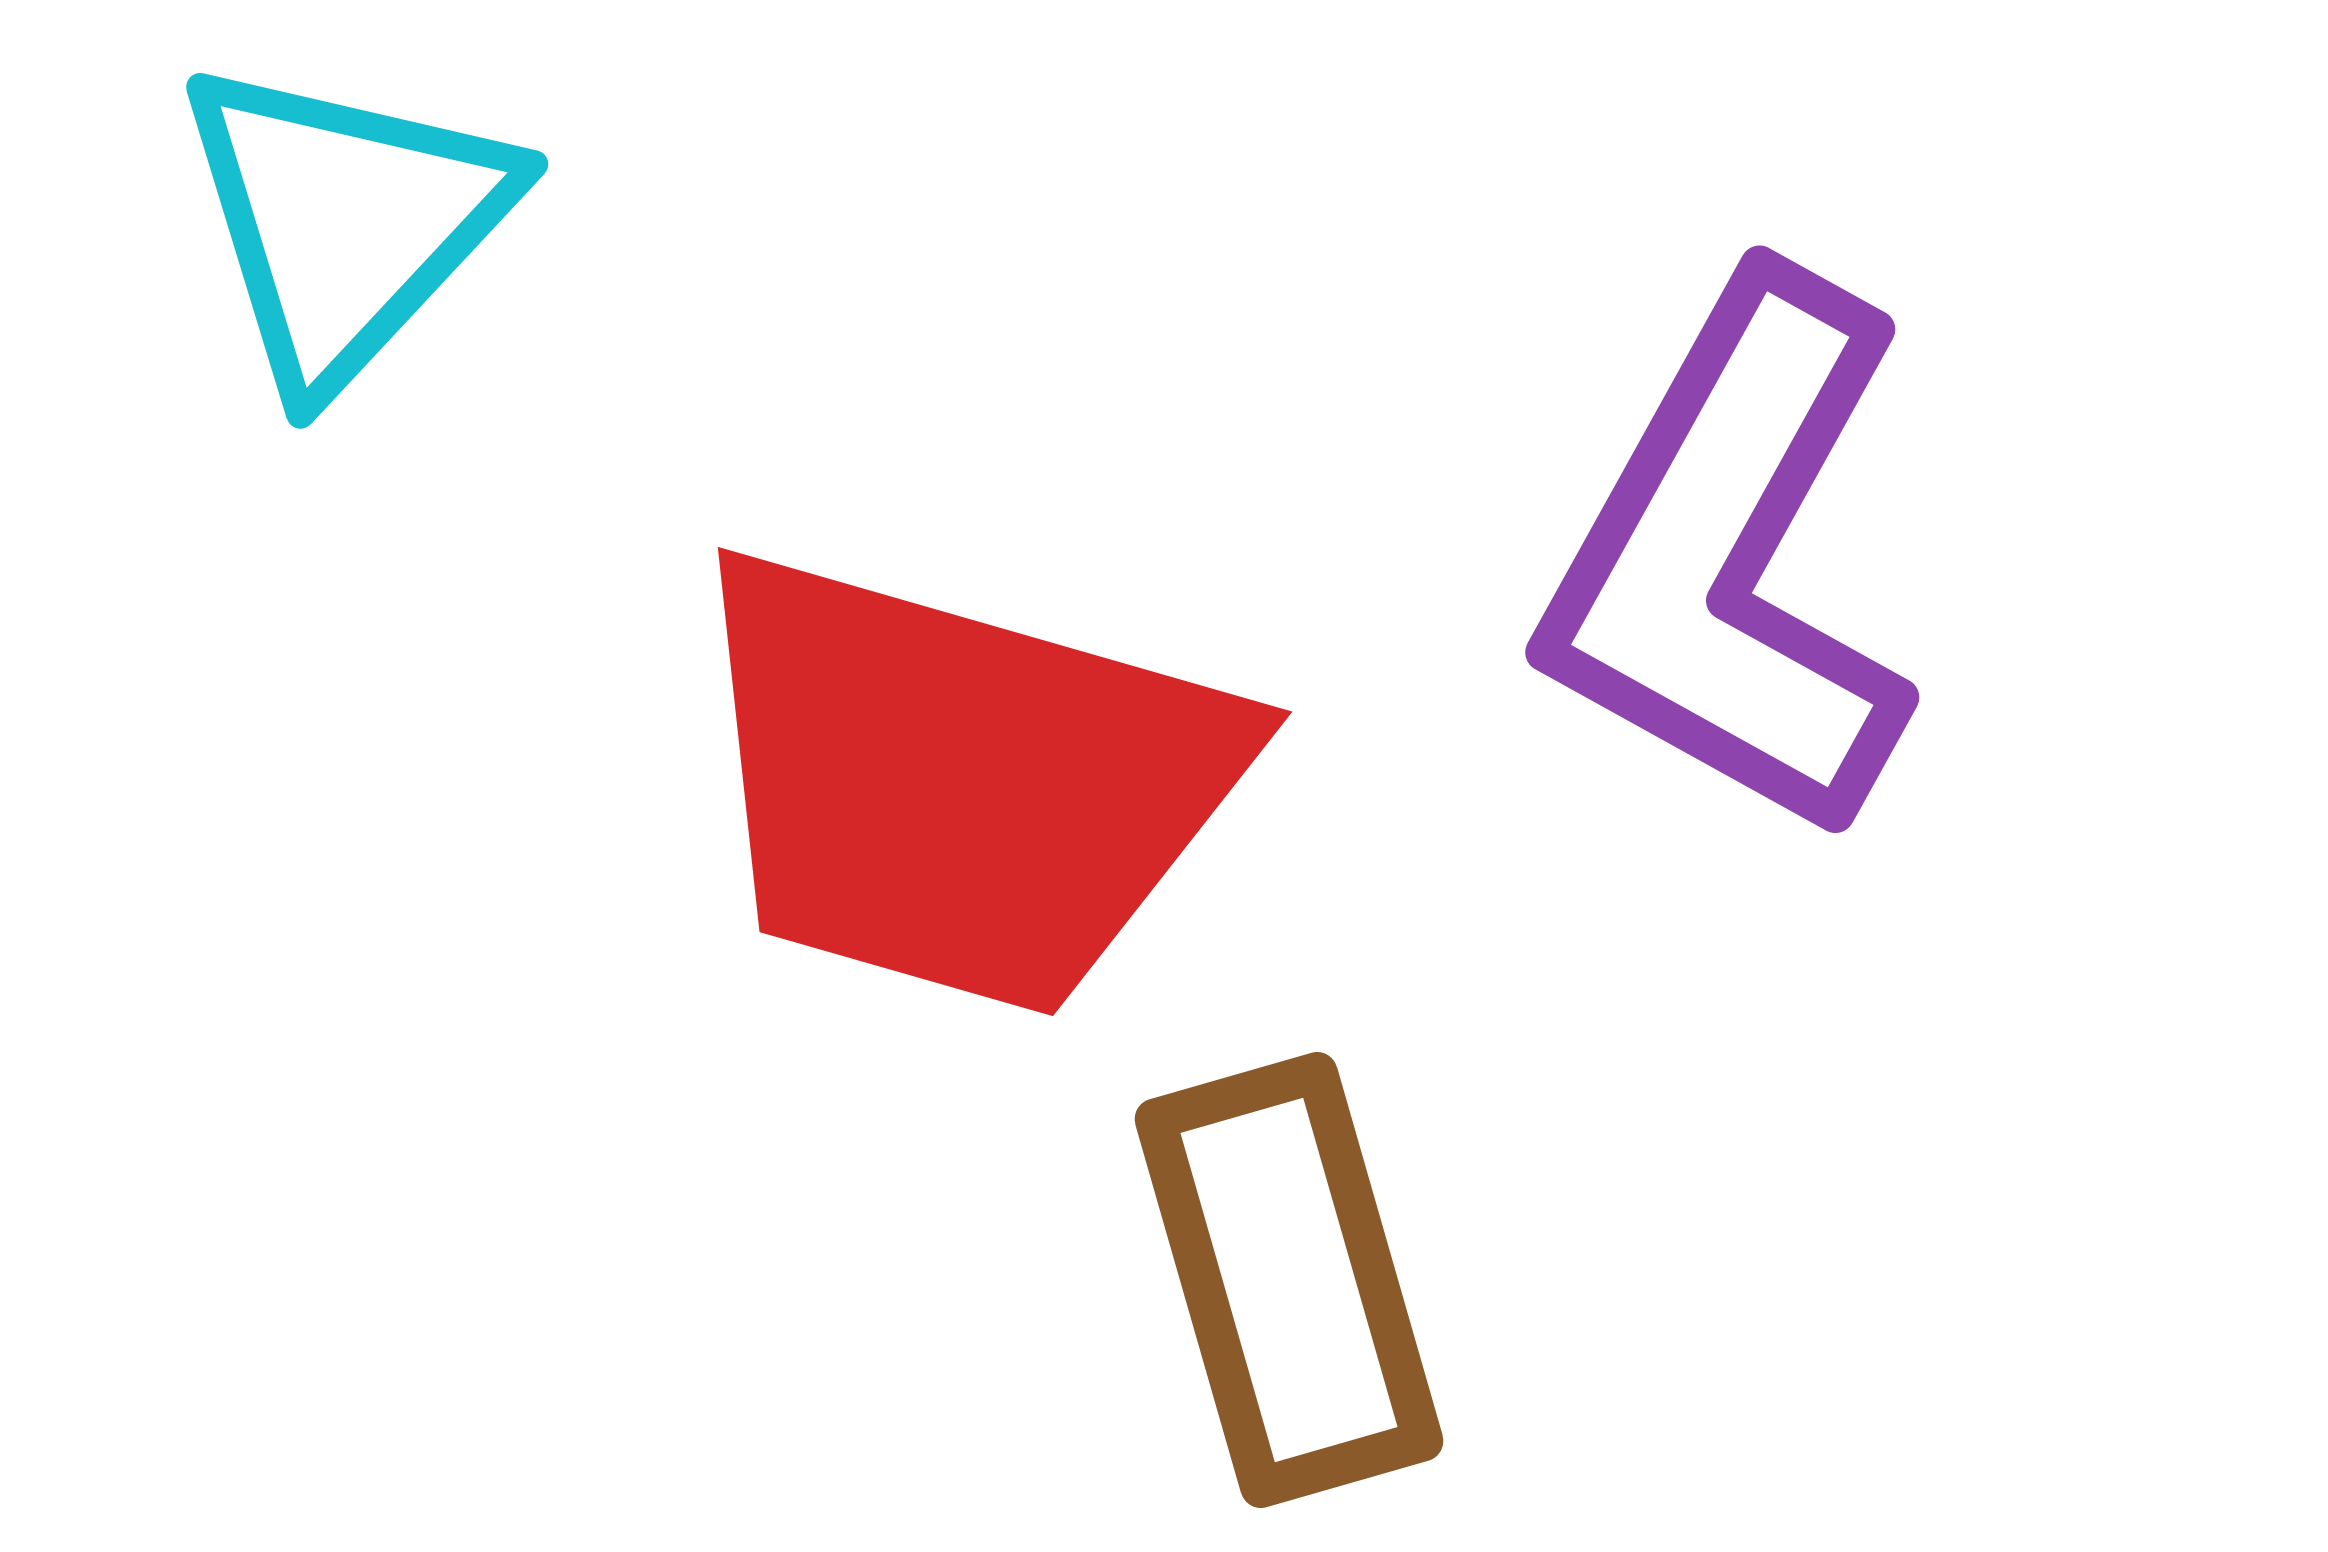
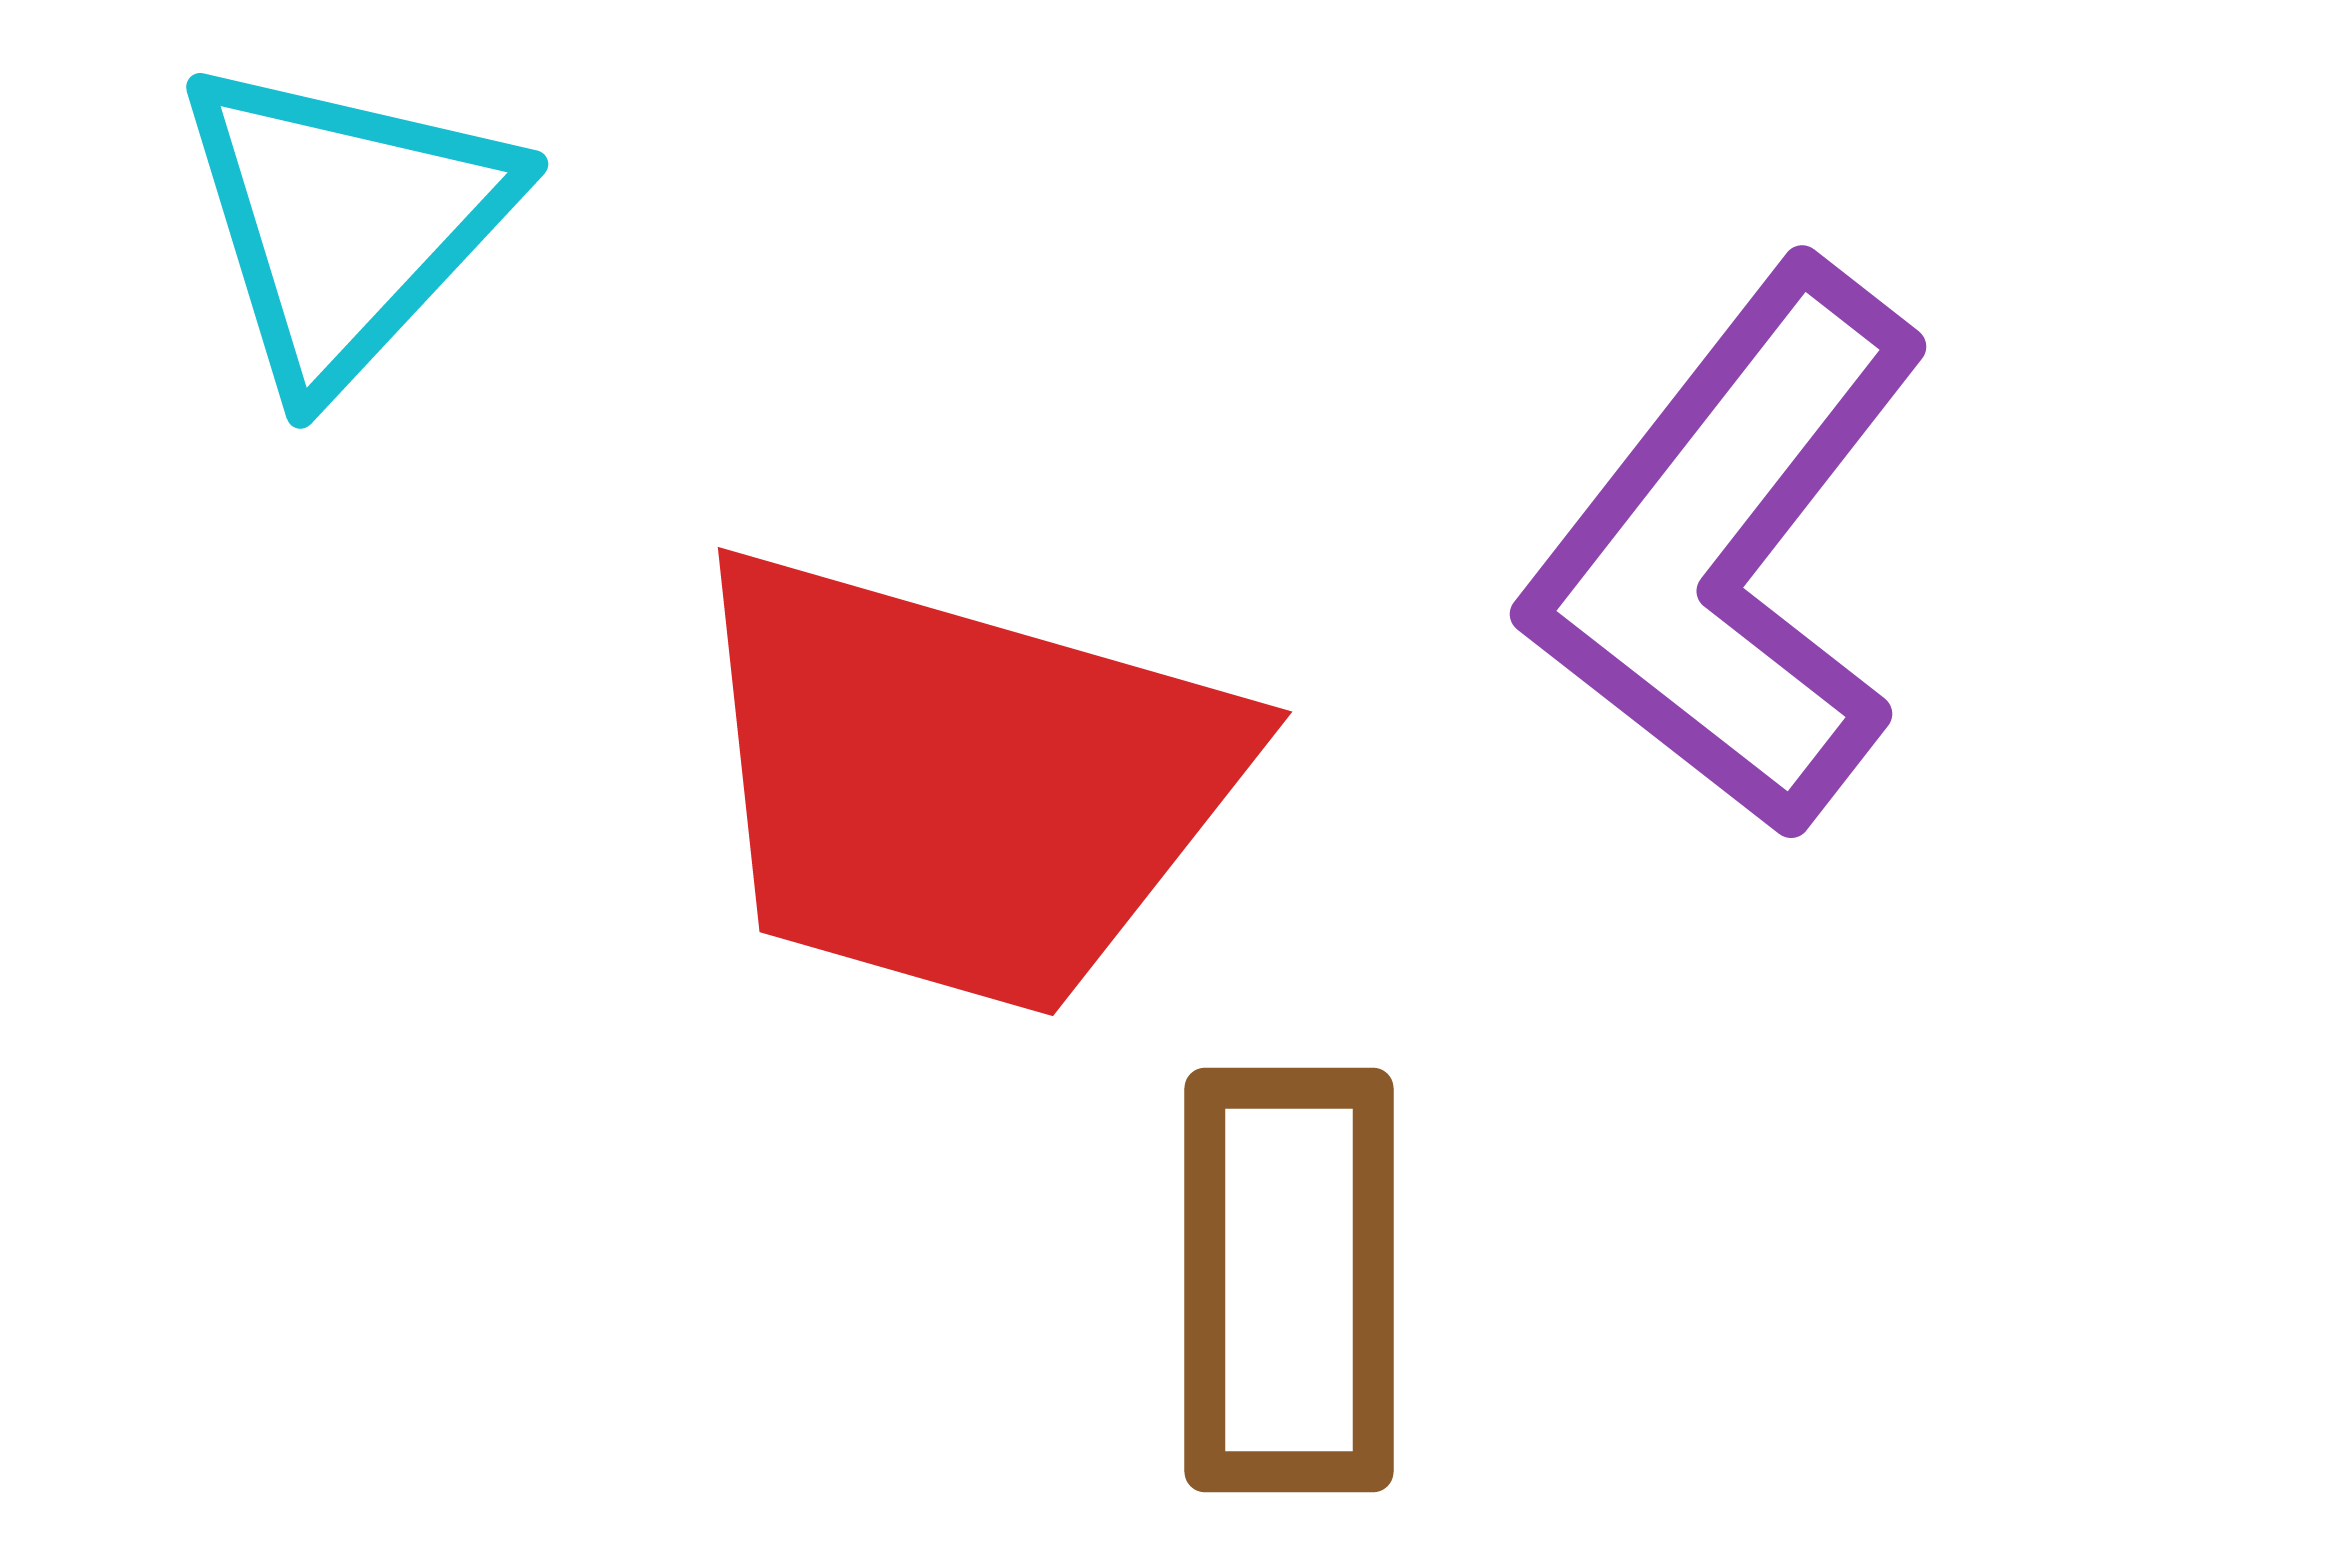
purple L-shape: moved 3 px left, 8 px up; rotated 9 degrees clockwise
brown rectangle: rotated 16 degrees clockwise
